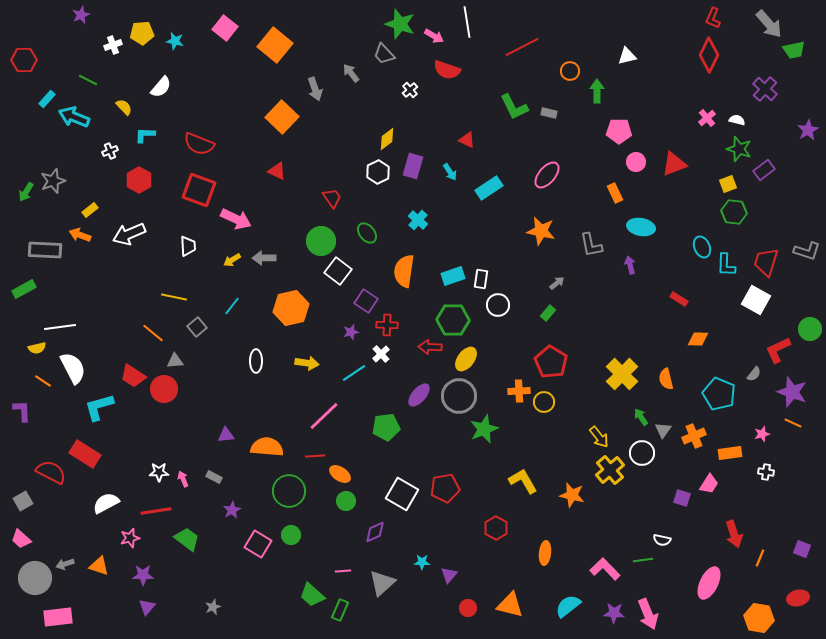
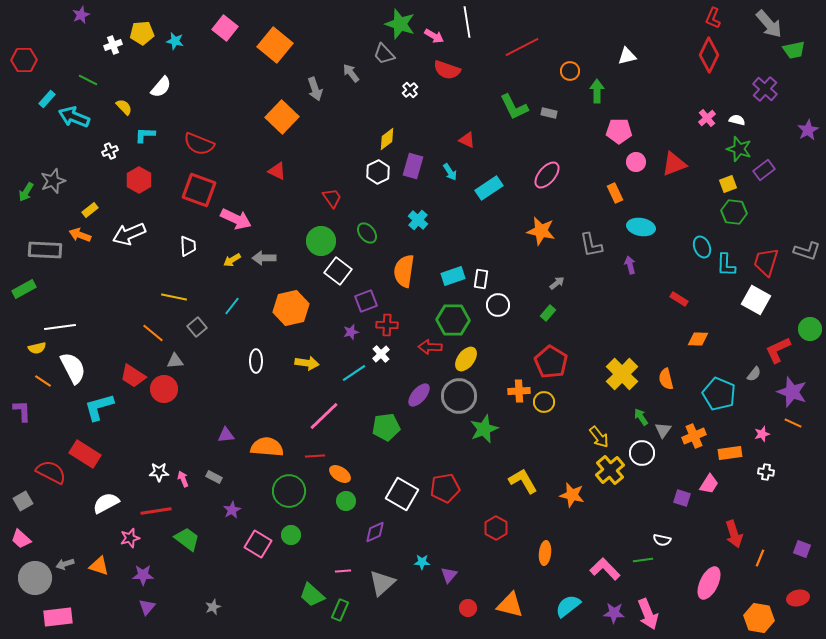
purple square at (366, 301): rotated 35 degrees clockwise
